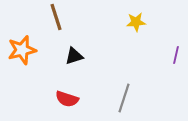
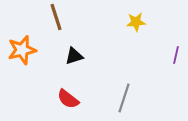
red semicircle: moved 1 px right; rotated 20 degrees clockwise
